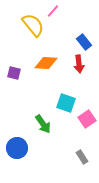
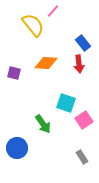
blue rectangle: moved 1 px left, 1 px down
pink square: moved 3 px left, 1 px down
